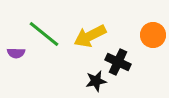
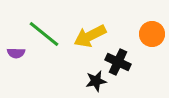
orange circle: moved 1 px left, 1 px up
